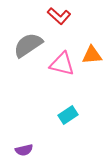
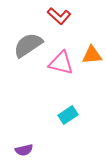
pink triangle: moved 1 px left, 1 px up
